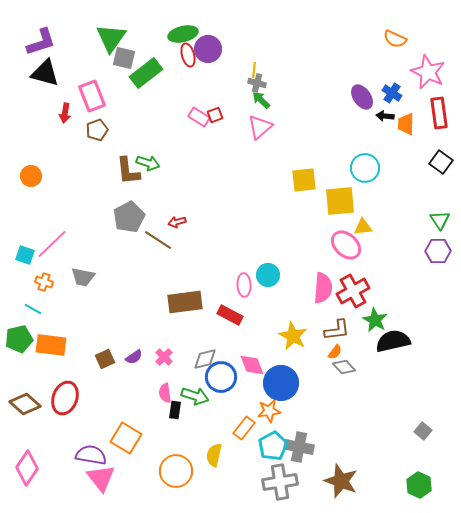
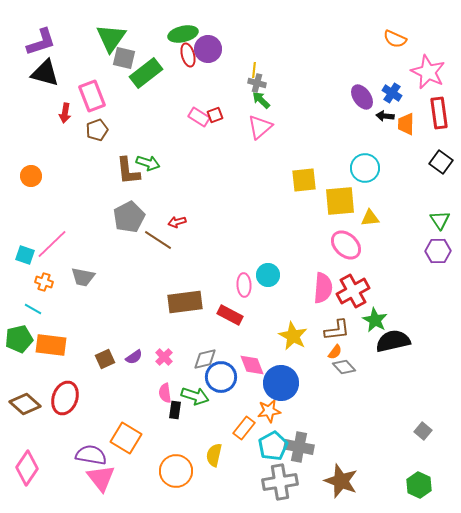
yellow triangle at (363, 227): moved 7 px right, 9 px up
